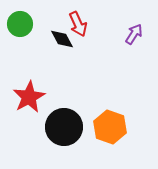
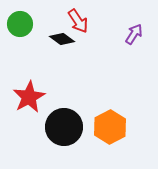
red arrow: moved 3 px up; rotated 10 degrees counterclockwise
black diamond: rotated 25 degrees counterclockwise
orange hexagon: rotated 12 degrees clockwise
